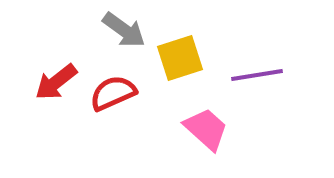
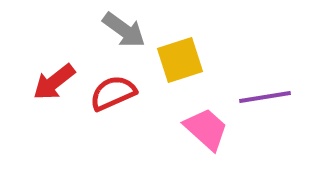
yellow square: moved 2 px down
purple line: moved 8 px right, 22 px down
red arrow: moved 2 px left
